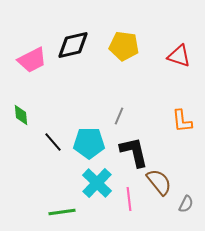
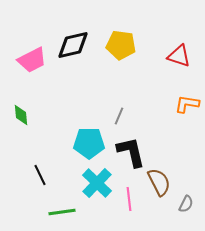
yellow pentagon: moved 3 px left, 1 px up
orange L-shape: moved 5 px right, 17 px up; rotated 105 degrees clockwise
black line: moved 13 px left, 33 px down; rotated 15 degrees clockwise
black L-shape: moved 3 px left
brown semicircle: rotated 12 degrees clockwise
